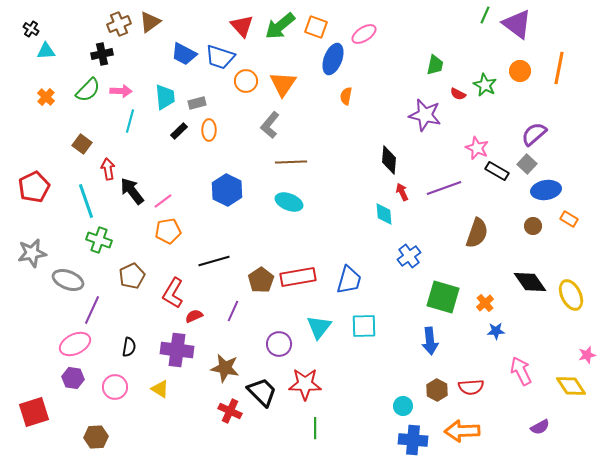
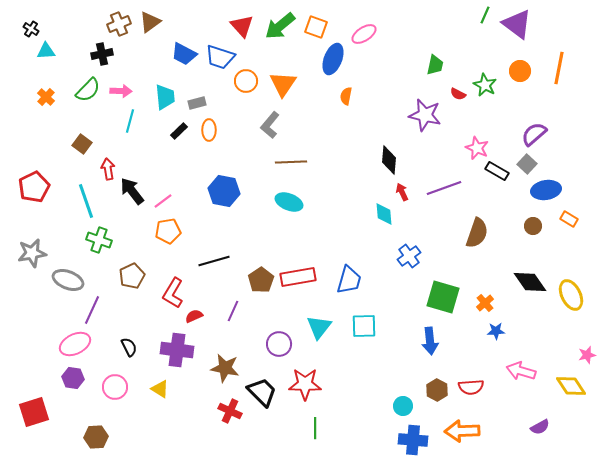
blue hexagon at (227, 190): moved 3 px left, 1 px down; rotated 16 degrees counterclockwise
black semicircle at (129, 347): rotated 36 degrees counterclockwise
pink arrow at (521, 371): rotated 48 degrees counterclockwise
